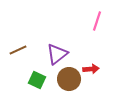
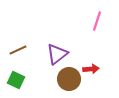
green square: moved 21 px left
